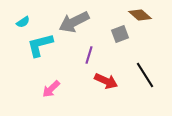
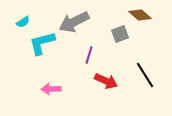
cyan L-shape: moved 2 px right, 2 px up
pink arrow: rotated 42 degrees clockwise
